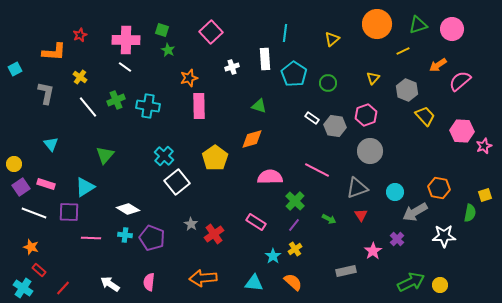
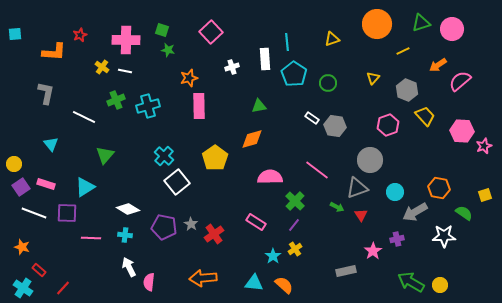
green triangle at (418, 25): moved 3 px right, 2 px up
cyan line at (285, 33): moved 2 px right, 9 px down; rotated 12 degrees counterclockwise
yellow triangle at (332, 39): rotated 21 degrees clockwise
green star at (168, 50): rotated 16 degrees counterclockwise
white line at (125, 67): moved 4 px down; rotated 24 degrees counterclockwise
cyan square at (15, 69): moved 35 px up; rotated 24 degrees clockwise
yellow cross at (80, 77): moved 22 px right, 10 px up
cyan cross at (148, 106): rotated 25 degrees counterclockwise
green triangle at (259, 106): rotated 28 degrees counterclockwise
white line at (88, 107): moved 4 px left, 10 px down; rotated 25 degrees counterclockwise
pink hexagon at (366, 115): moved 22 px right, 10 px down
gray circle at (370, 151): moved 9 px down
pink line at (317, 170): rotated 10 degrees clockwise
purple square at (69, 212): moved 2 px left, 1 px down
green semicircle at (470, 213): moved 6 px left; rotated 66 degrees counterclockwise
green arrow at (329, 219): moved 8 px right, 12 px up
purple pentagon at (152, 238): moved 12 px right, 11 px up; rotated 10 degrees counterclockwise
purple cross at (397, 239): rotated 32 degrees clockwise
orange star at (31, 247): moved 9 px left
orange semicircle at (293, 282): moved 9 px left, 3 px down
green arrow at (411, 282): rotated 124 degrees counterclockwise
white arrow at (110, 284): moved 19 px right, 17 px up; rotated 30 degrees clockwise
